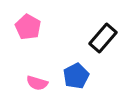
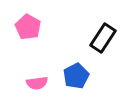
black rectangle: rotated 8 degrees counterclockwise
pink semicircle: rotated 25 degrees counterclockwise
